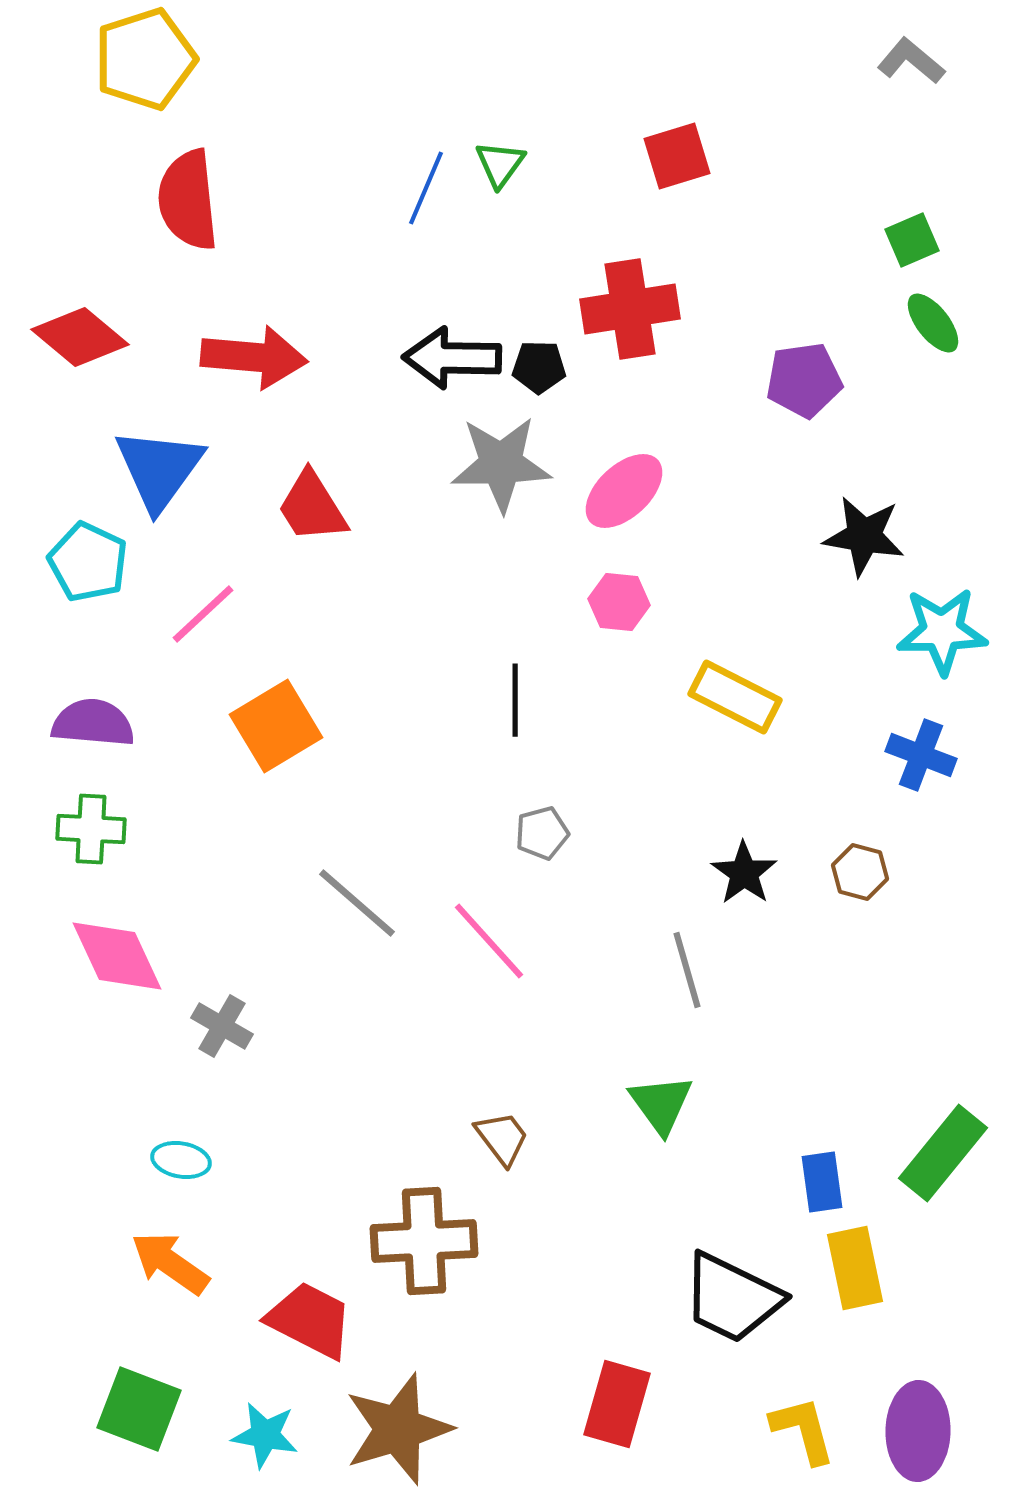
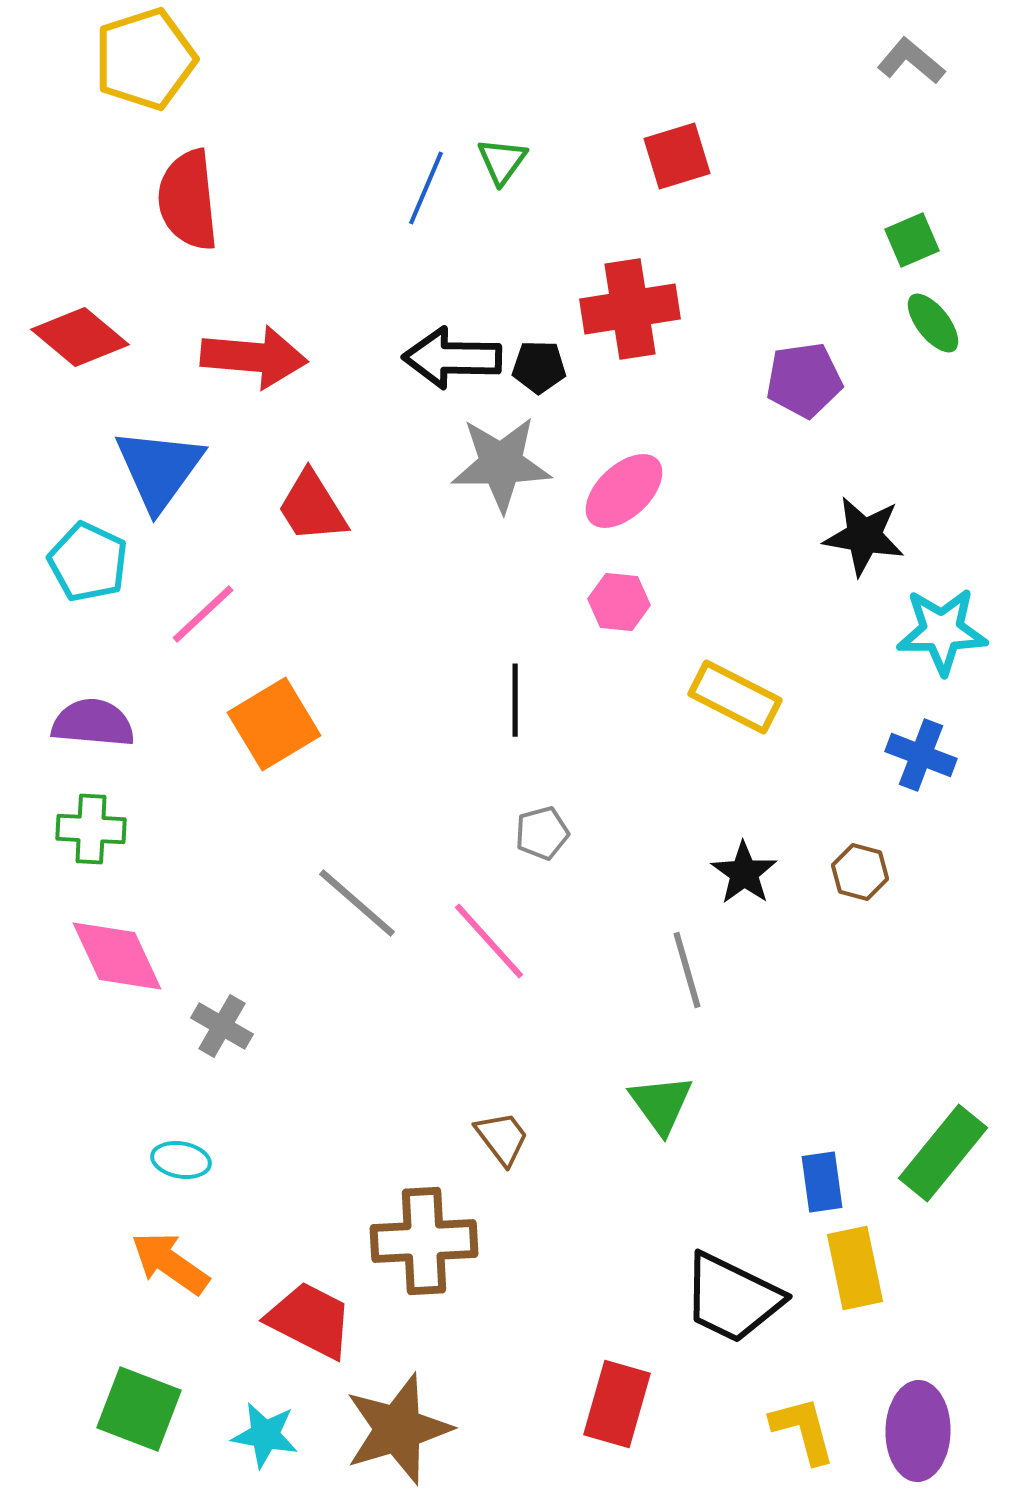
green triangle at (500, 164): moved 2 px right, 3 px up
orange square at (276, 726): moved 2 px left, 2 px up
